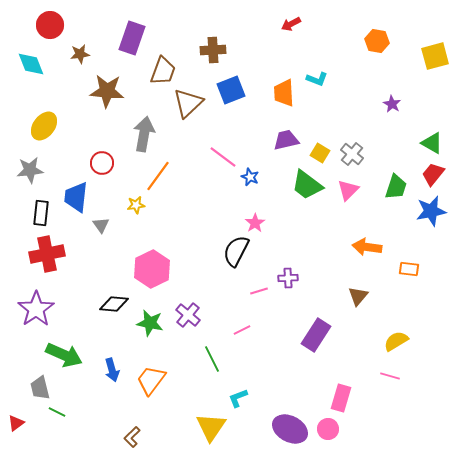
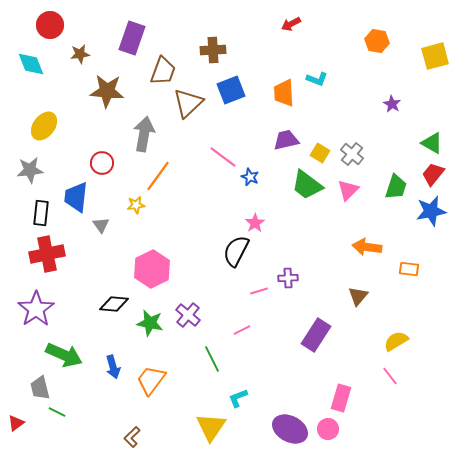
blue arrow at (112, 370): moved 1 px right, 3 px up
pink line at (390, 376): rotated 36 degrees clockwise
